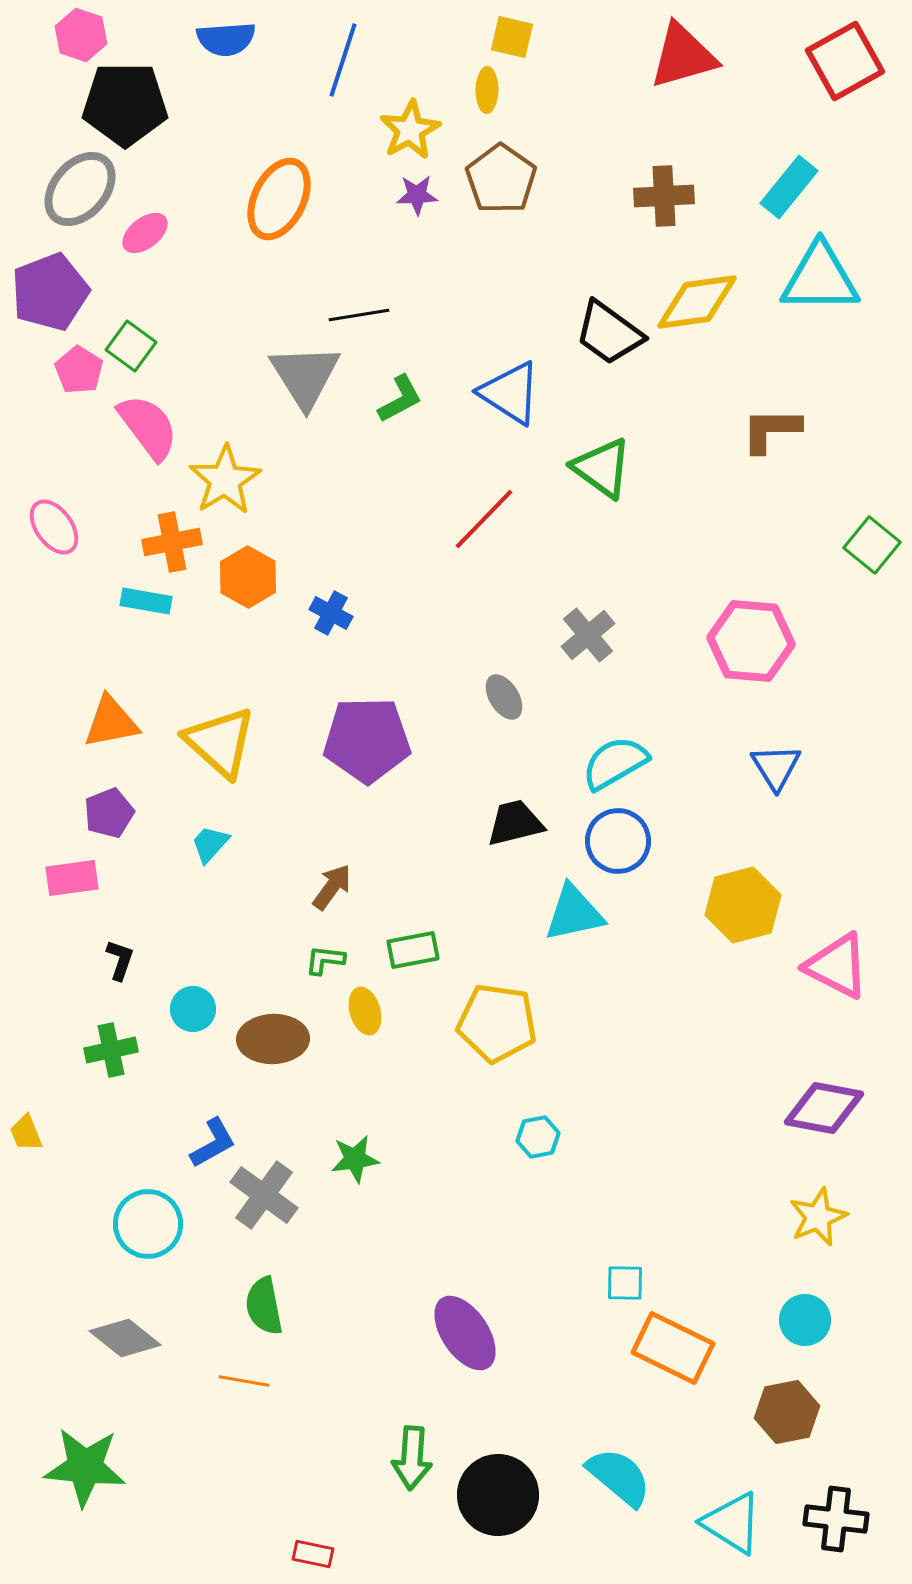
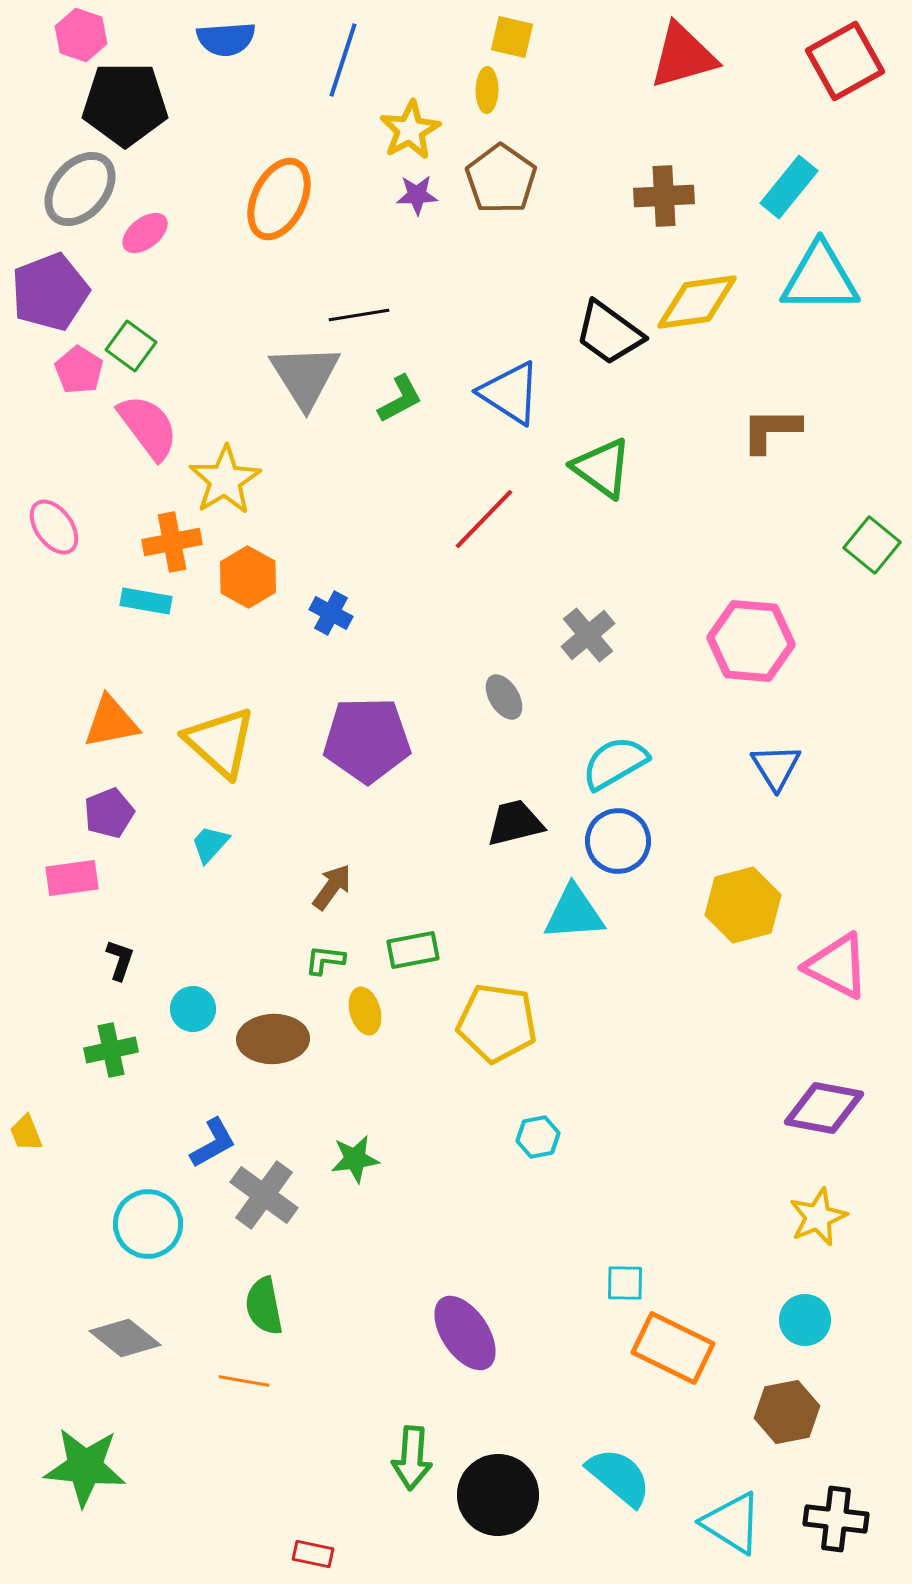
cyan triangle at (574, 913): rotated 8 degrees clockwise
